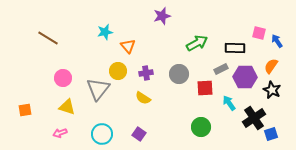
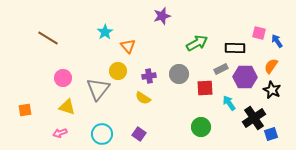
cyan star: rotated 21 degrees counterclockwise
purple cross: moved 3 px right, 3 px down
